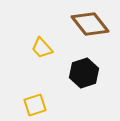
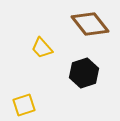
yellow square: moved 11 px left
